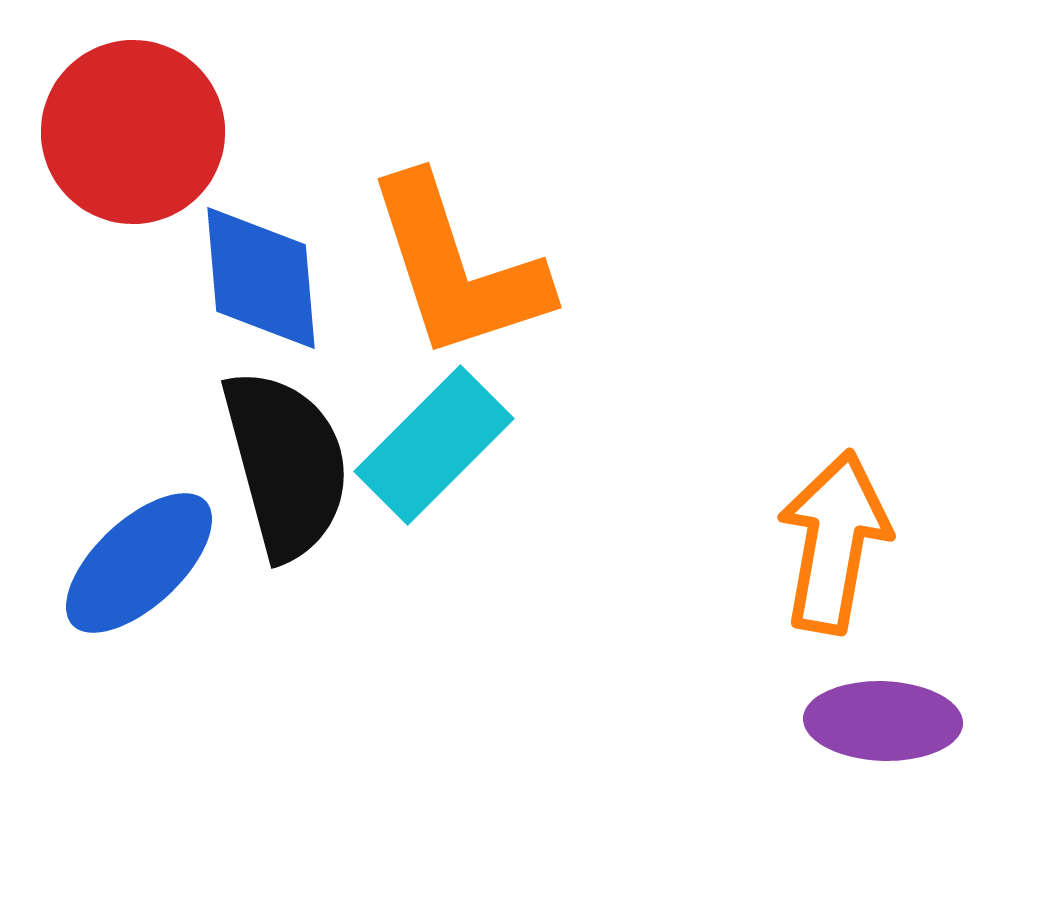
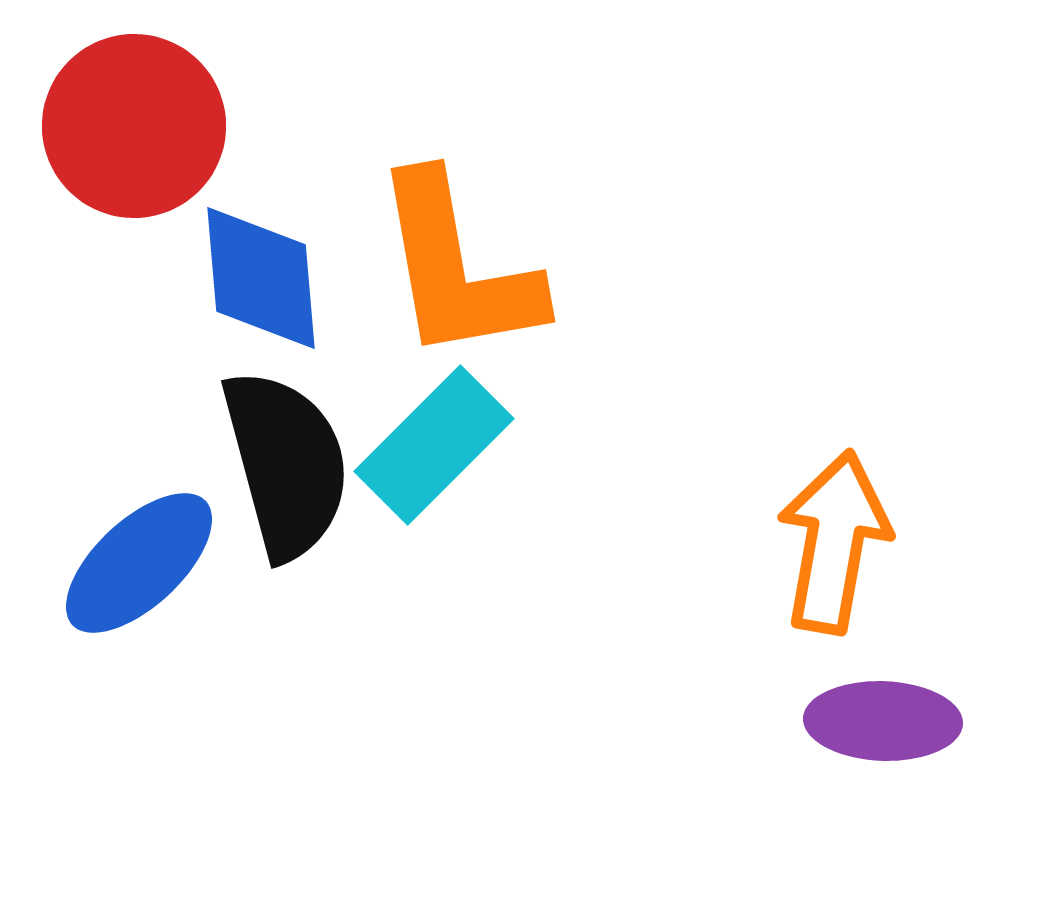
red circle: moved 1 px right, 6 px up
orange L-shape: rotated 8 degrees clockwise
